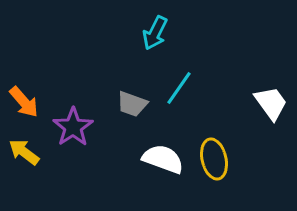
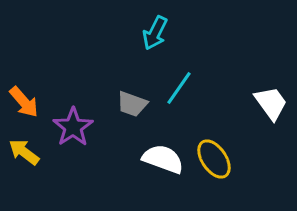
yellow ellipse: rotated 21 degrees counterclockwise
